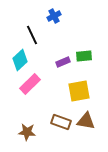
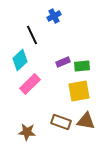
green rectangle: moved 2 px left, 10 px down
